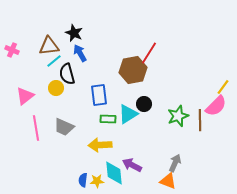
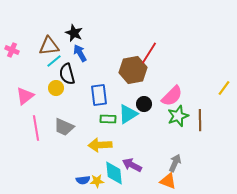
yellow line: moved 1 px right, 1 px down
pink semicircle: moved 44 px left, 10 px up
blue semicircle: rotated 104 degrees counterclockwise
